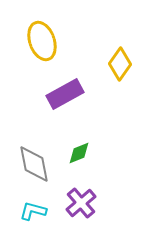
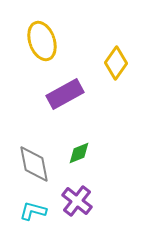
yellow diamond: moved 4 px left, 1 px up
purple cross: moved 4 px left, 2 px up; rotated 12 degrees counterclockwise
